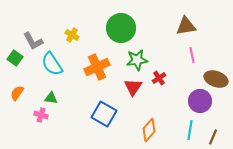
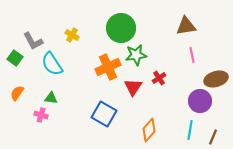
green star: moved 1 px left, 5 px up
orange cross: moved 11 px right
brown ellipse: rotated 35 degrees counterclockwise
